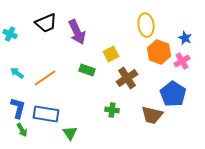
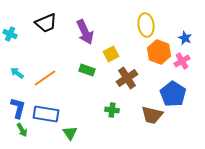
purple arrow: moved 8 px right
